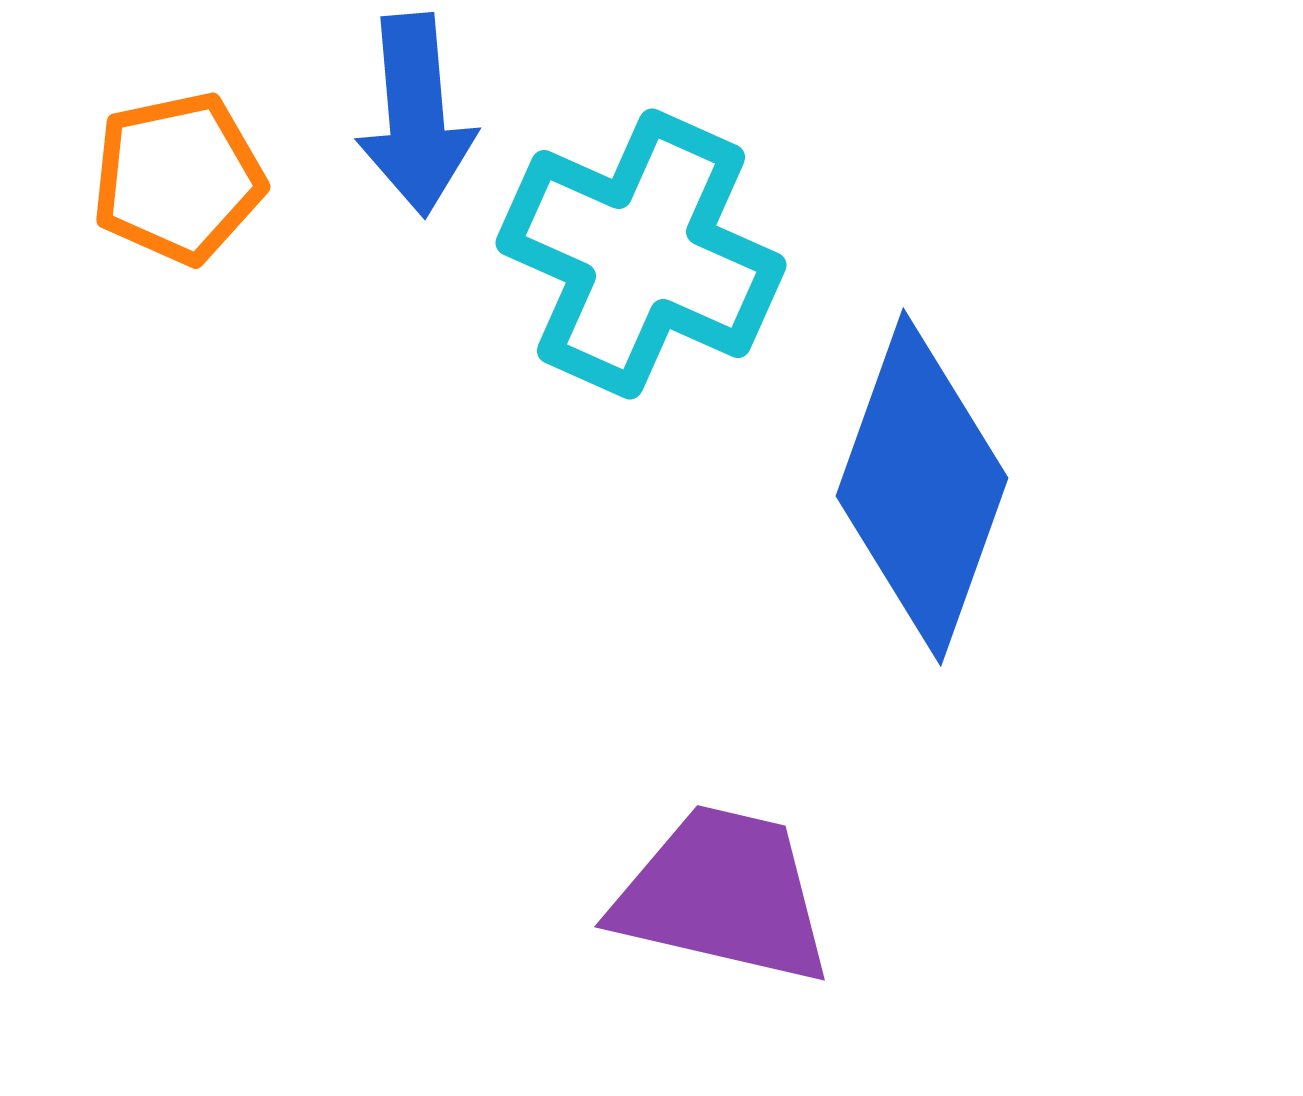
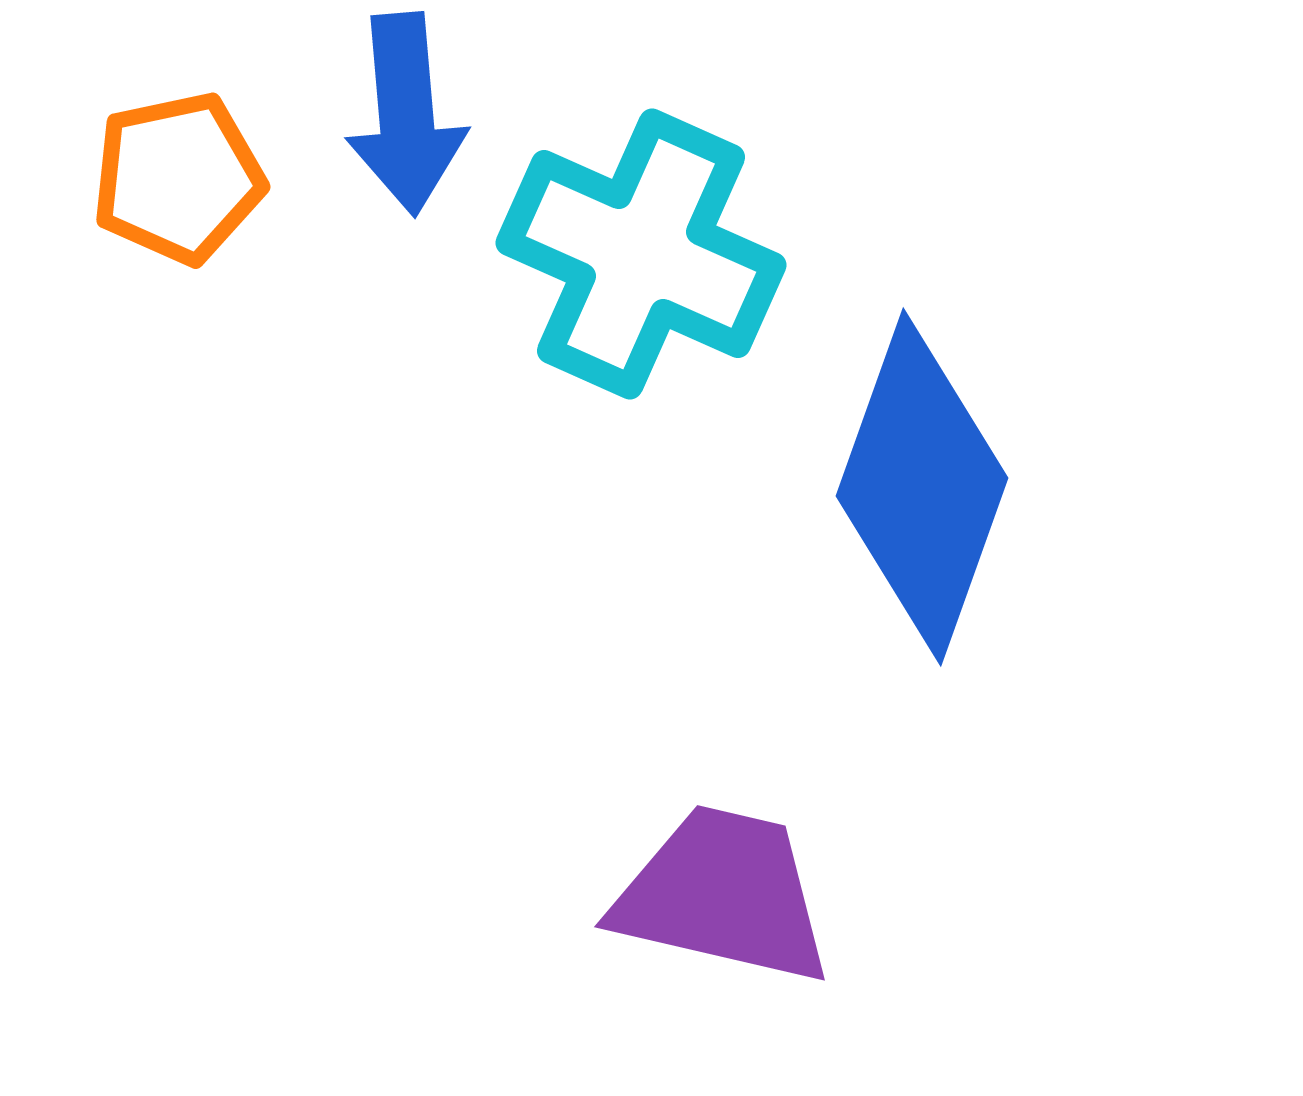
blue arrow: moved 10 px left, 1 px up
